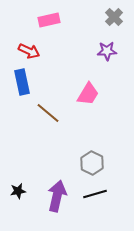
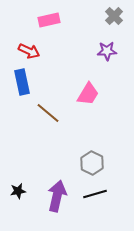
gray cross: moved 1 px up
